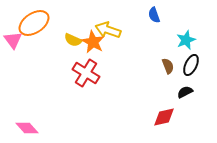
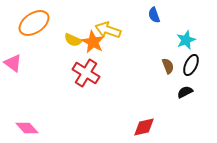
pink triangle: moved 23 px down; rotated 18 degrees counterclockwise
red diamond: moved 20 px left, 10 px down
